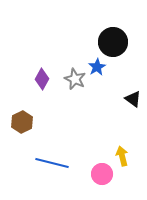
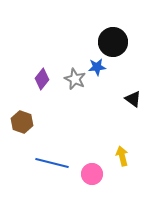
blue star: rotated 24 degrees clockwise
purple diamond: rotated 10 degrees clockwise
brown hexagon: rotated 15 degrees counterclockwise
pink circle: moved 10 px left
